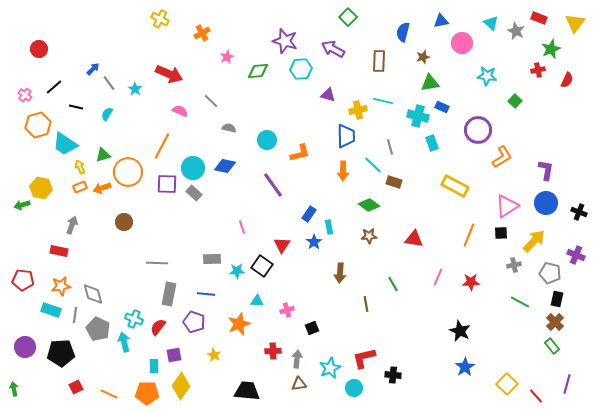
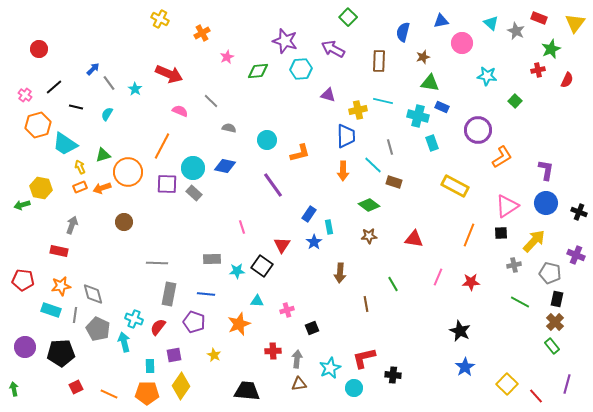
green triangle at (430, 83): rotated 18 degrees clockwise
cyan rectangle at (154, 366): moved 4 px left
